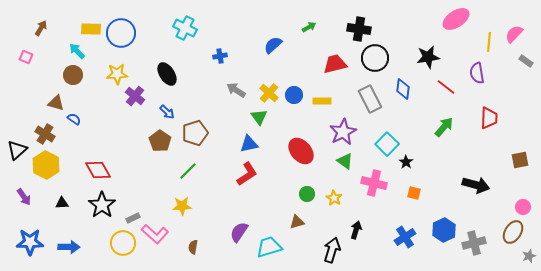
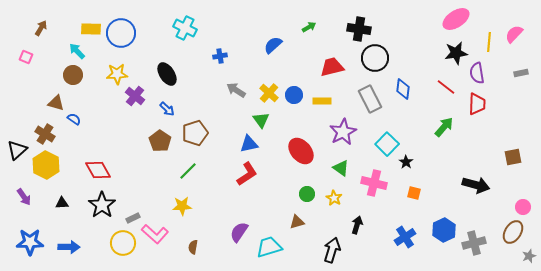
black star at (428, 57): moved 28 px right, 4 px up
gray rectangle at (526, 61): moved 5 px left, 12 px down; rotated 48 degrees counterclockwise
red trapezoid at (335, 64): moved 3 px left, 3 px down
blue arrow at (167, 112): moved 3 px up
green triangle at (259, 117): moved 2 px right, 3 px down
red trapezoid at (489, 118): moved 12 px left, 14 px up
brown square at (520, 160): moved 7 px left, 3 px up
green triangle at (345, 161): moved 4 px left, 7 px down
black arrow at (356, 230): moved 1 px right, 5 px up
